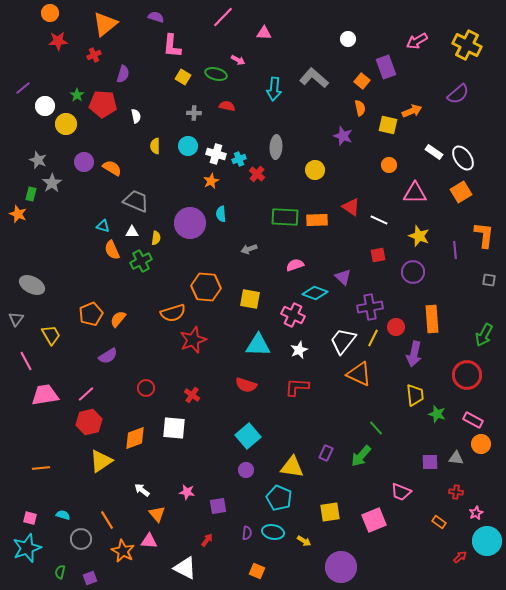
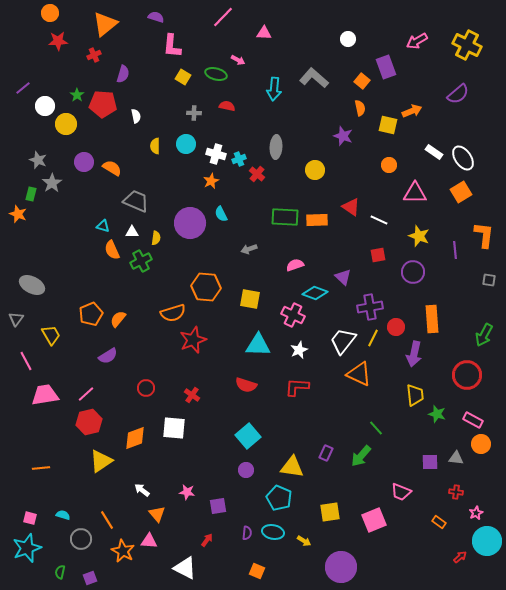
cyan circle at (188, 146): moved 2 px left, 2 px up
cyan semicircle at (221, 214): rotated 21 degrees counterclockwise
